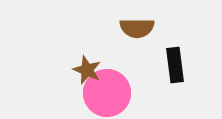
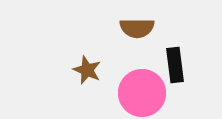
pink circle: moved 35 px right
